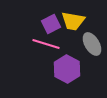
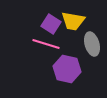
purple square: rotated 30 degrees counterclockwise
gray ellipse: rotated 15 degrees clockwise
purple hexagon: rotated 16 degrees counterclockwise
